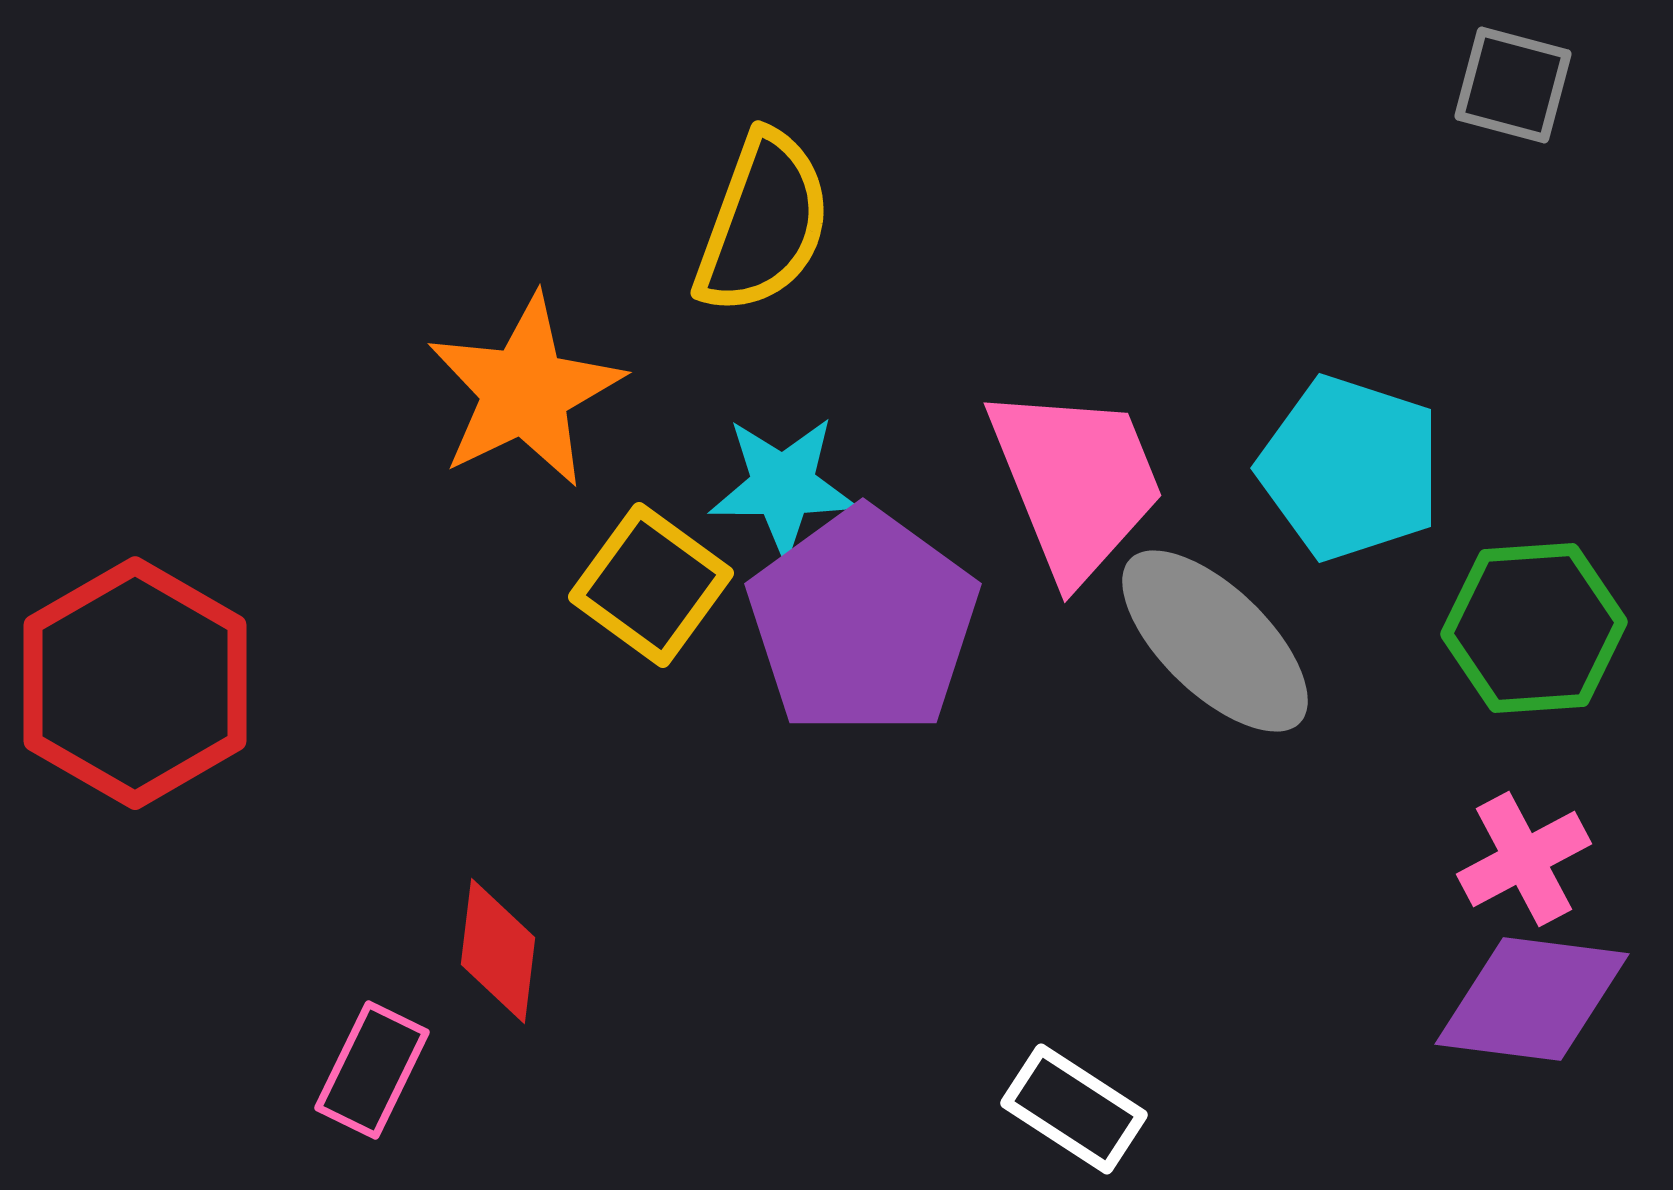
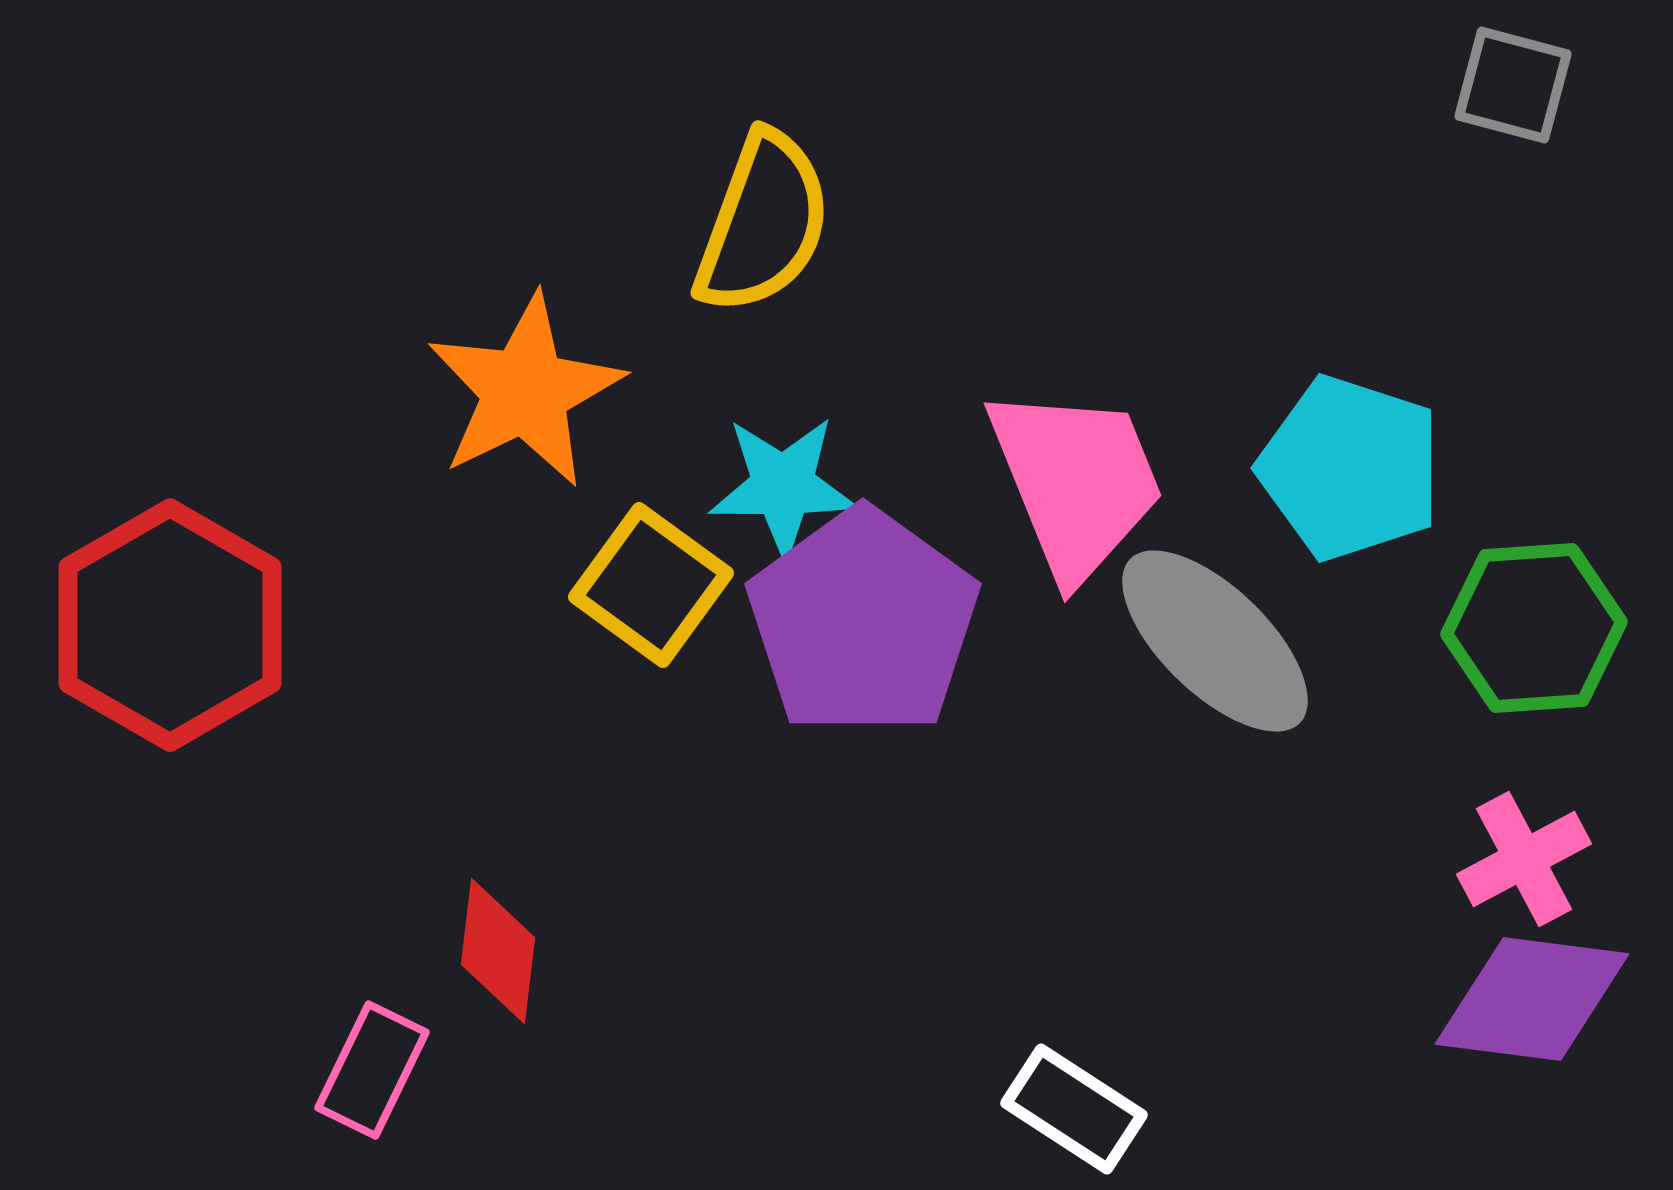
red hexagon: moved 35 px right, 58 px up
